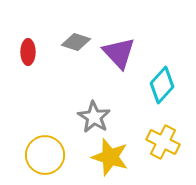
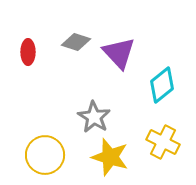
cyan diamond: rotated 9 degrees clockwise
